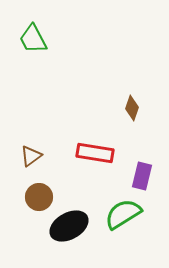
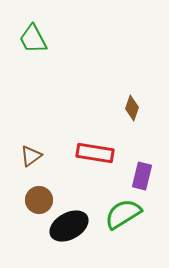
brown circle: moved 3 px down
